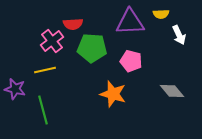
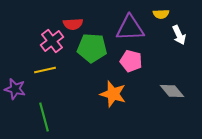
purple triangle: moved 6 px down
green line: moved 1 px right, 7 px down
